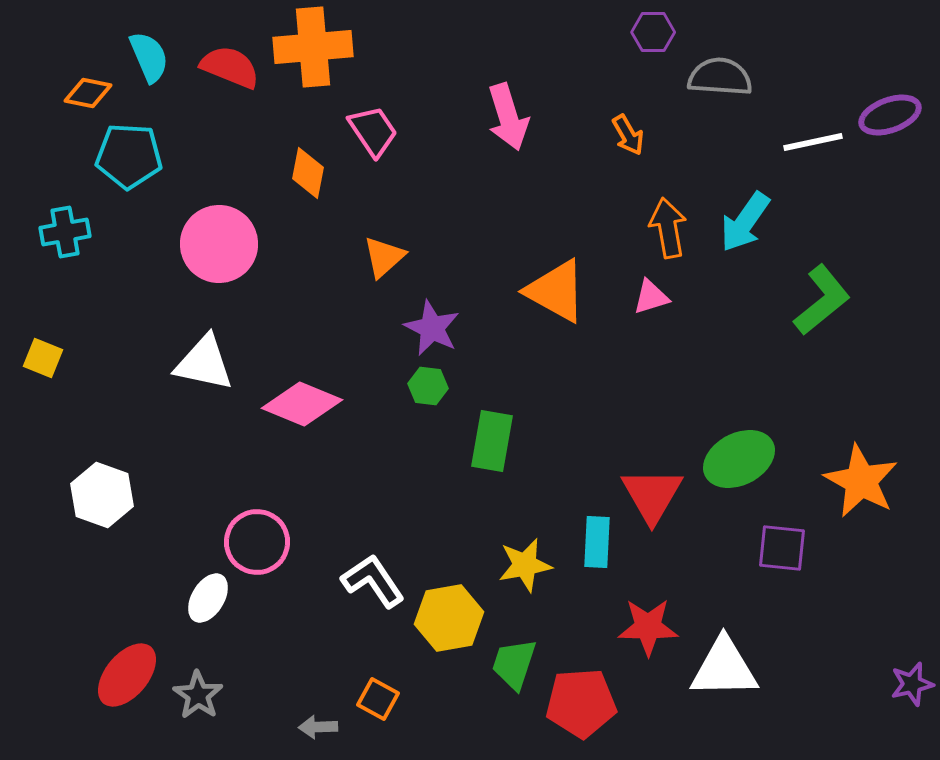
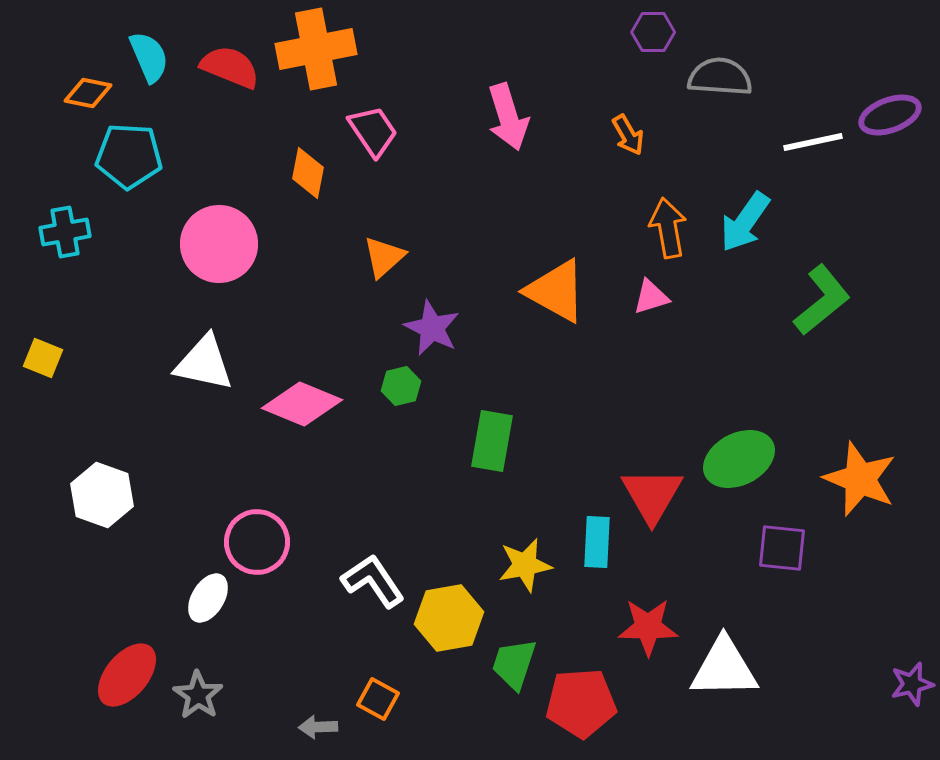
orange cross at (313, 47): moved 3 px right, 2 px down; rotated 6 degrees counterclockwise
green hexagon at (428, 386): moved 27 px left; rotated 21 degrees counterclockwise
orange star at (861, 481): moved 1 px left, 2 px up; rotated 6 degrees counterclockwise
